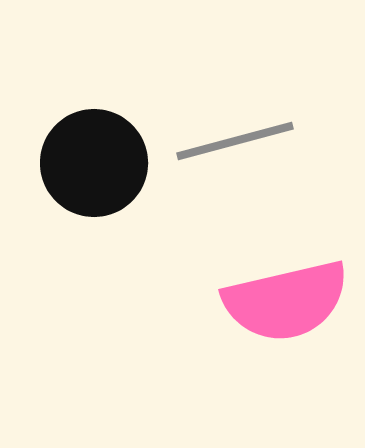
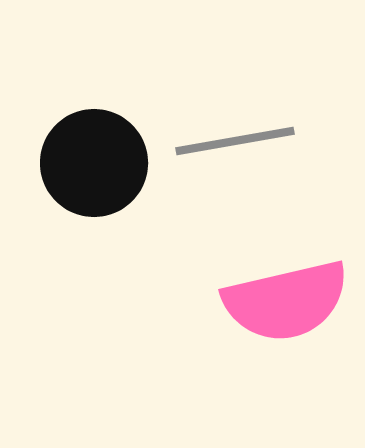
gray line: rotated 5 degrees clockwise
